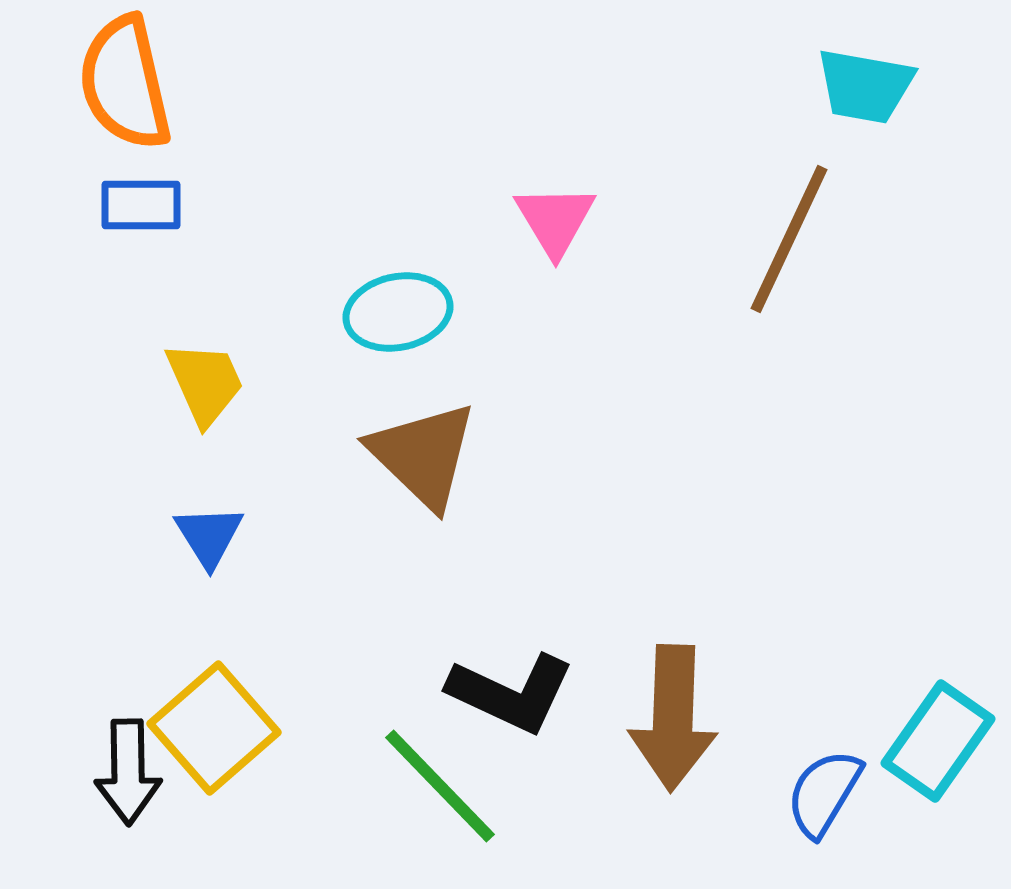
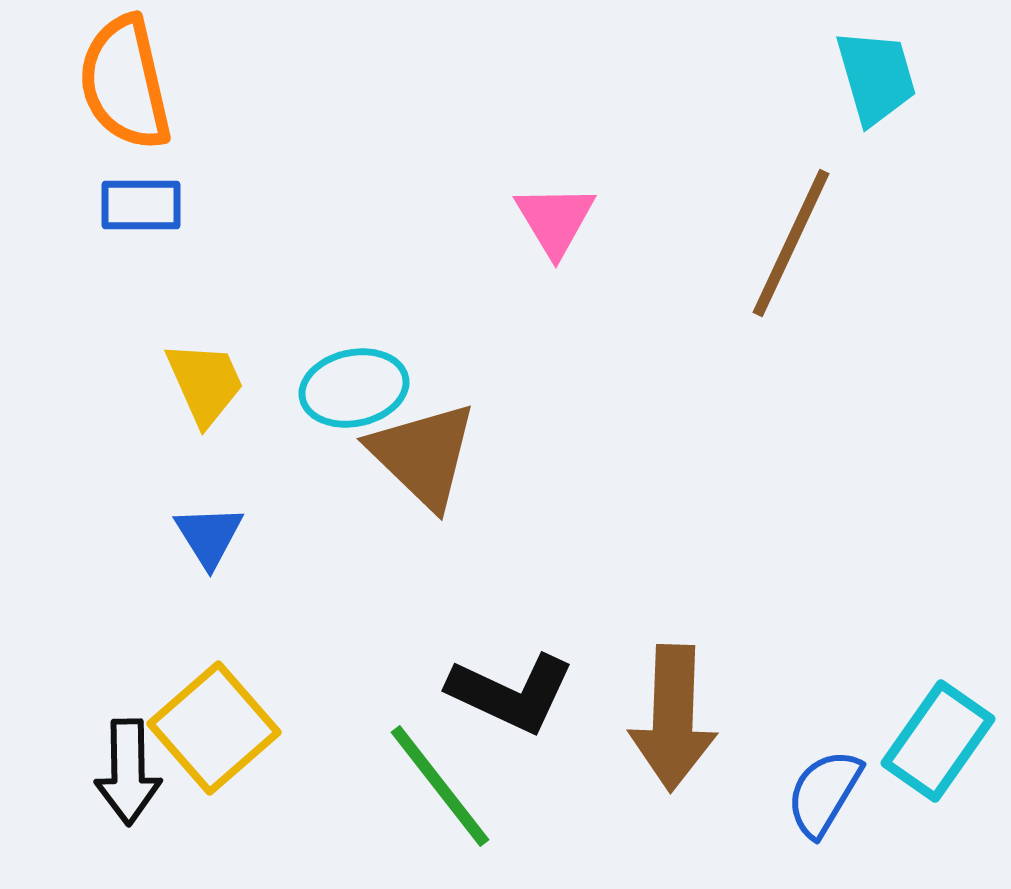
cyan trapezoid: moved 11 px right, 9 px up; rotated 116 degrees counterclockwise
brown line: moved 2 px right, 4 px down
cyan ellipse: moved 44 px left, 76 px down
green line: rotated 6 degrees clockwise
